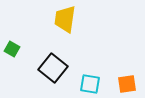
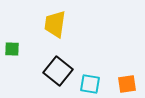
yellow trapezoid: moved 10 px left, 5 px down
green square: rotated 28 degrees counterclockwise
black square: moved 5 px right, 3 px down
